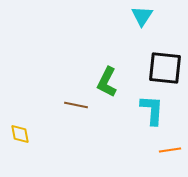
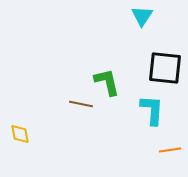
green L-shape: rotated 140 degrees clockwise
brown line: moved 5 px right, 1 px up
